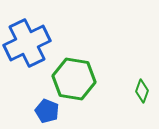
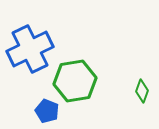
blue cross: moved 3 px right, 6 px down
green hexagon: moved 1 px right, 2 px down; rotated 18 degrees counterclockwise
